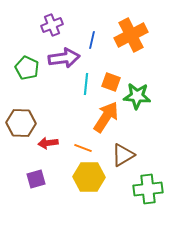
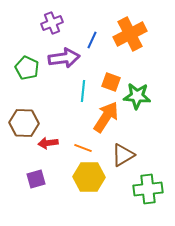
purple cross: moved 2 px up
orange cross: moved 1 px left, 1 px up
blue line: rotated 12 degrees clockwise
cyan line: moved 3 px left, 7 px down
brown hexagon: moved 3 px right
